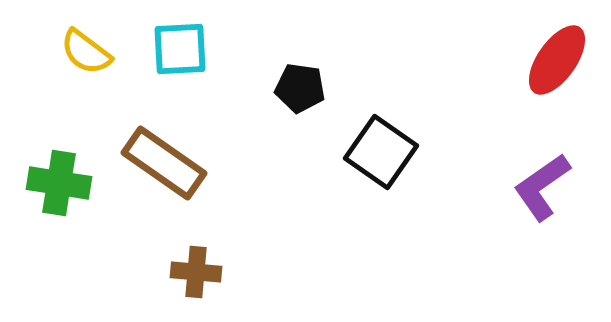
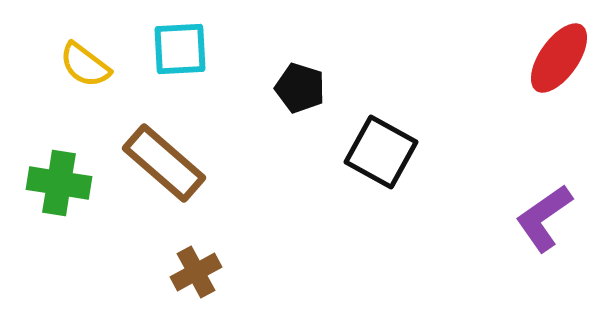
yellow semicircle: moved 1 px left, 13 px down
red ellipse: moved 2 px right, 2 px up
black pentagon: rotated 9 degrees clockwise
black square: rotated 6 degrees counterclockwise
brown rectangle: rotated 6 degrees clockwise
purple L-shape: moved 2 px right, 31 px down
brown cross: rotated 33 degrees counterclockwise
